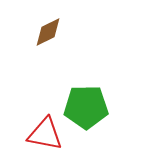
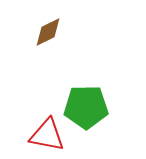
red triangle: moved 2 px right, 1 px down
